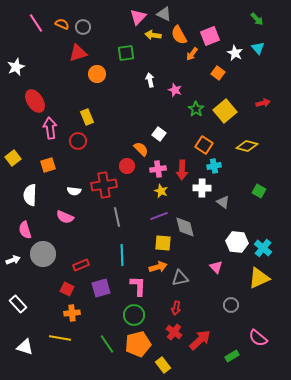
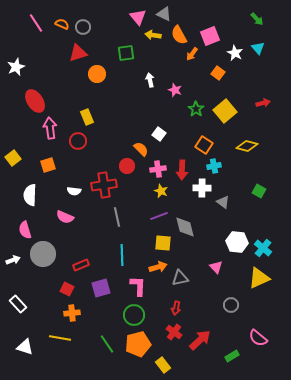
pink triangle at (138, 17): rotated 24 degrees counterclockwise
